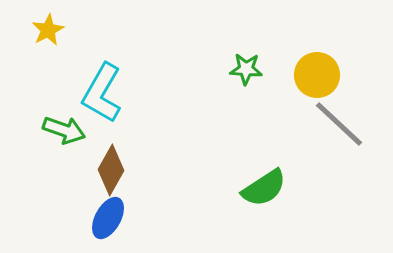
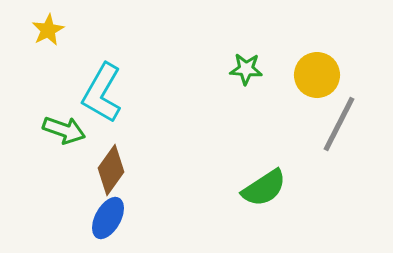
gray line: rotated 74 degrees clockwise
brown diamond: rotated 6 degrees clockwise
